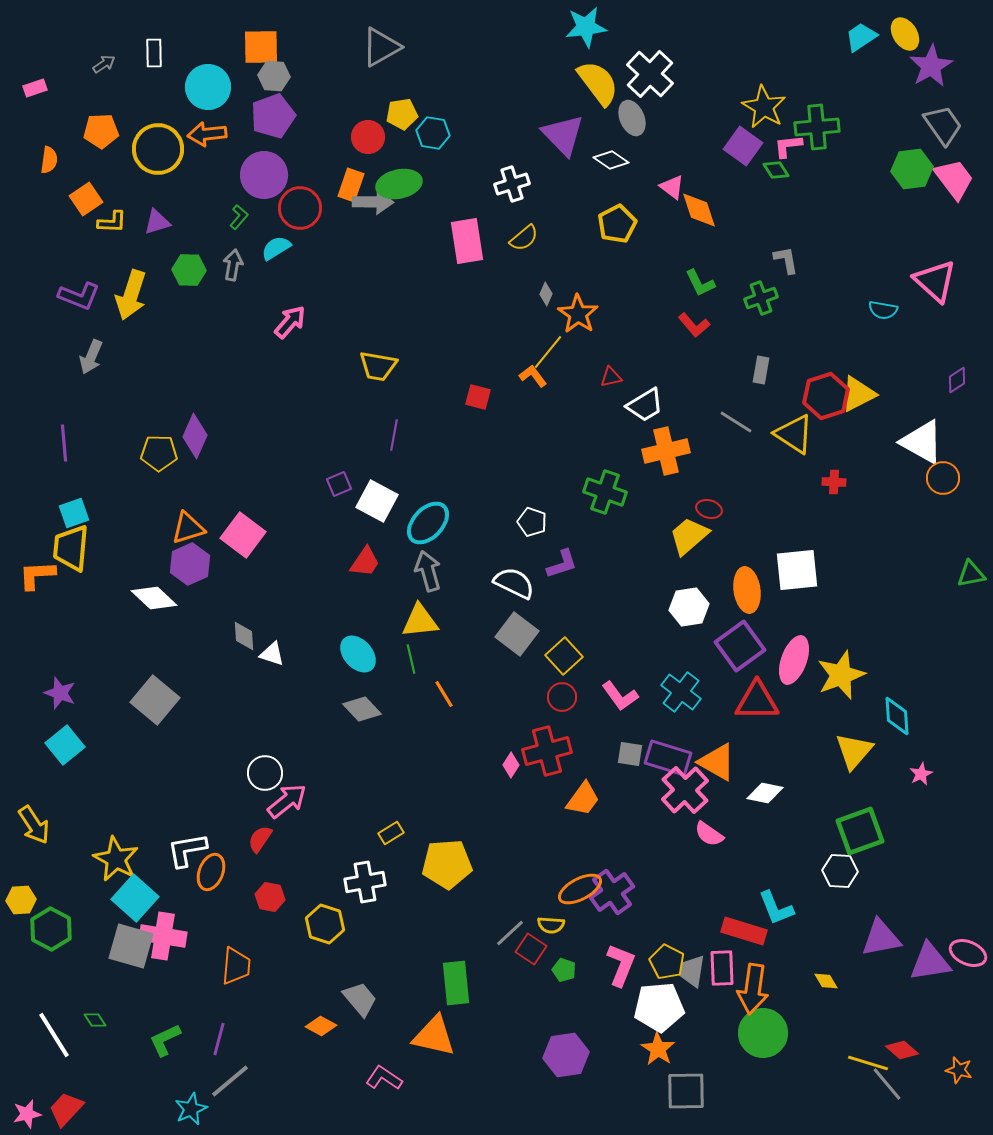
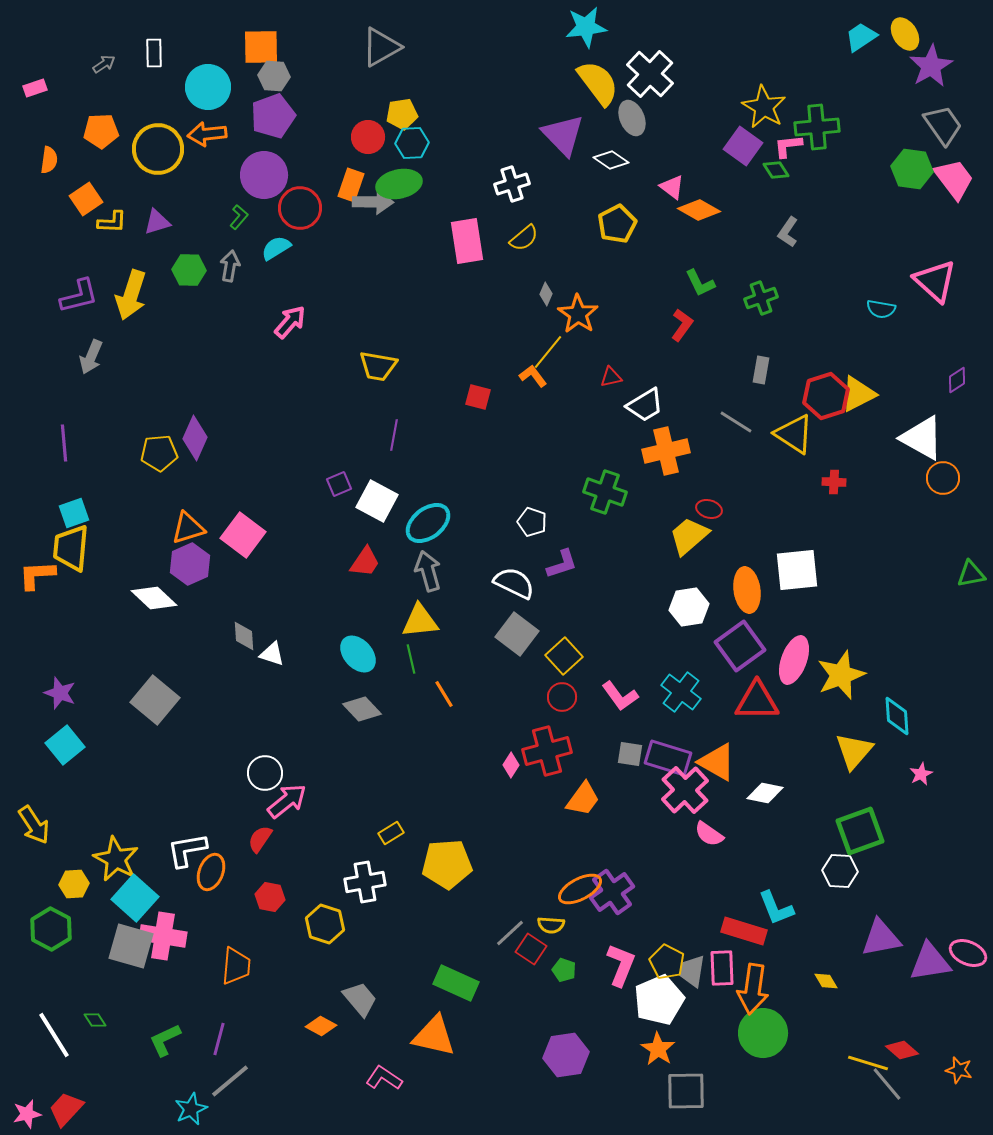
cyan hexagon at (433, 133): moved 21 px left, 10 px down; rotated 12 degrees counterclockwise
green hexagon at (912, 169): rotated 15 degrees clockwise
orange diamond at (699, 210): rotated 42 degrees counterclockwise
gray L-shape at (786, 260): moved 2 px right, 28 px up; rotated 136 degrees counterclockwise
gray arrow at (233, 265): moved 3 px left, 1 px down
purple L-shape at (79, 296): rotated 36 degrees counterclockwise
cyan semicircle at (883, 310): moved 2 px left, 1 px up
red L-shape at (694, 325): moved 12 px left; rotated 104 degrees counterclockwise
purple diamond at (195, 436): moved 2 px down
white triangle at (922, 442): moved 4 px up
yellow pentagon at (159, 453): rotated 6 degrees counterclockwise
cyan ellipse at (428, 523): rotated 9 degrees clockwise
yellow hexagon at (21, 900): moved 53 px right, 16 px up
green rectangle at (456, 983): rotated 60 degrees counterclockwise
white pentagon at (659, 1007): moved 7 px up; rotated 18 degrees counterclockwise
